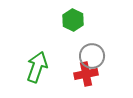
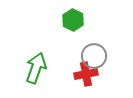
gray circle: moved 2 px right
green arrow: moved 1 px left, 1 px down
